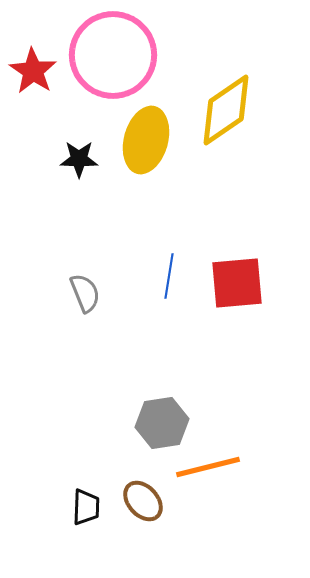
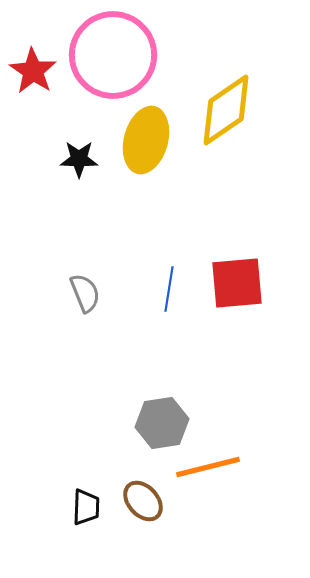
blue line: moved 13 px down
